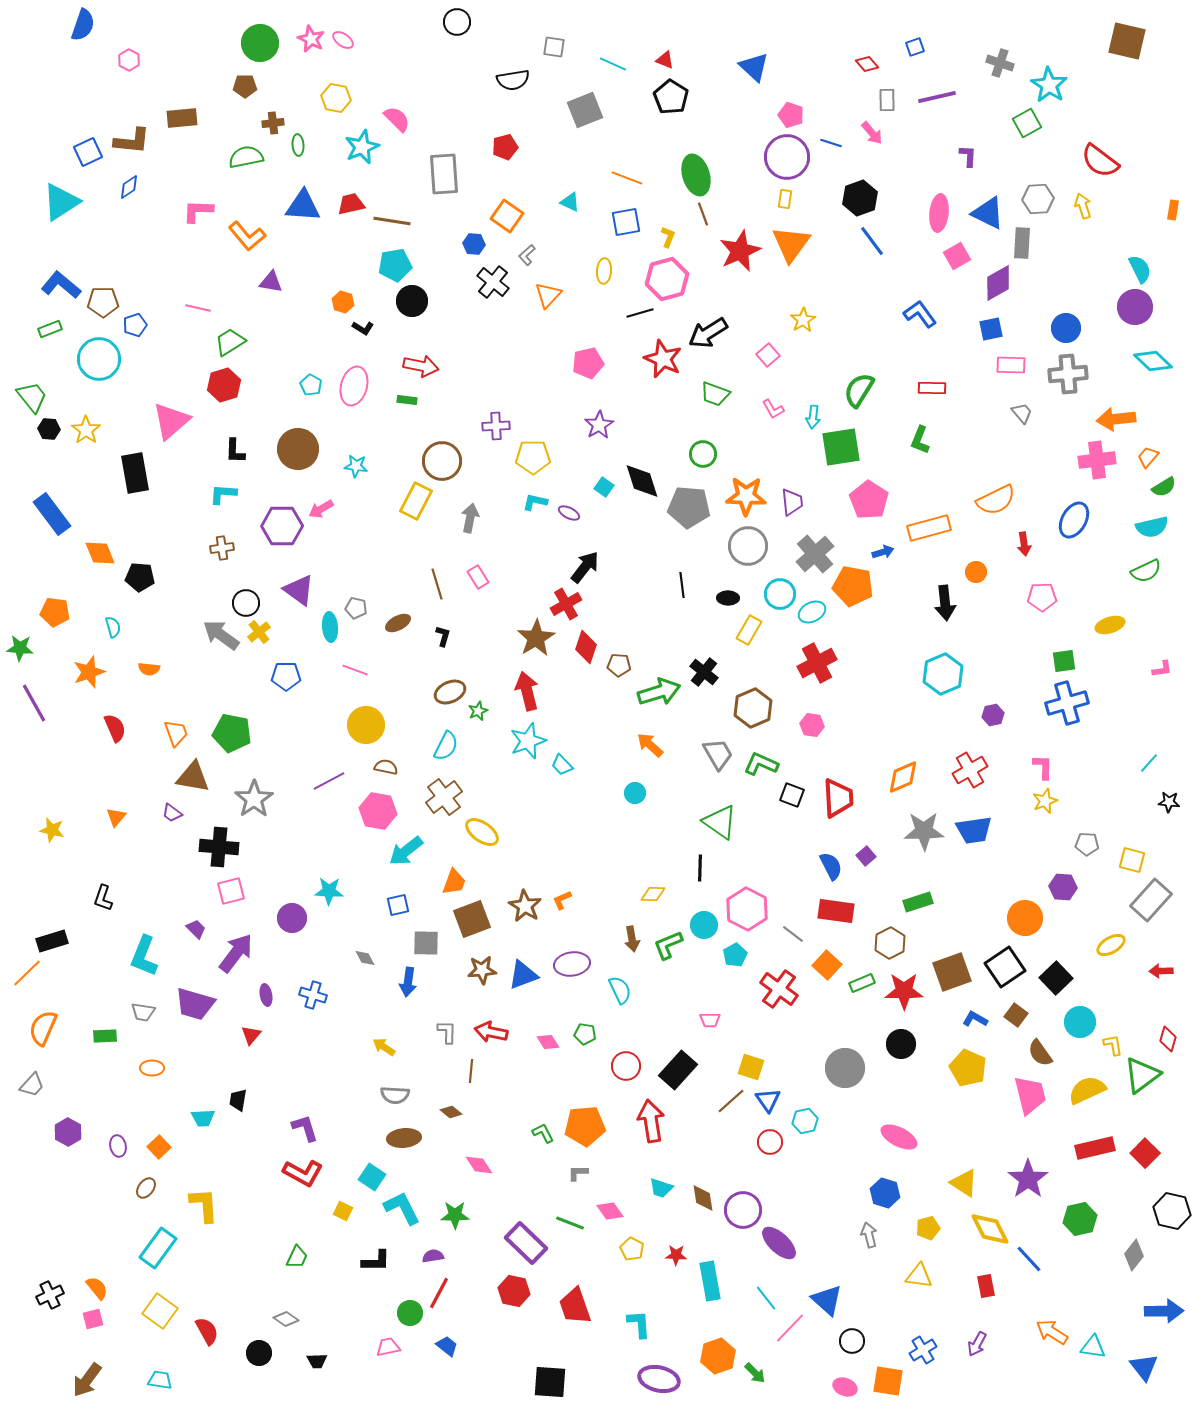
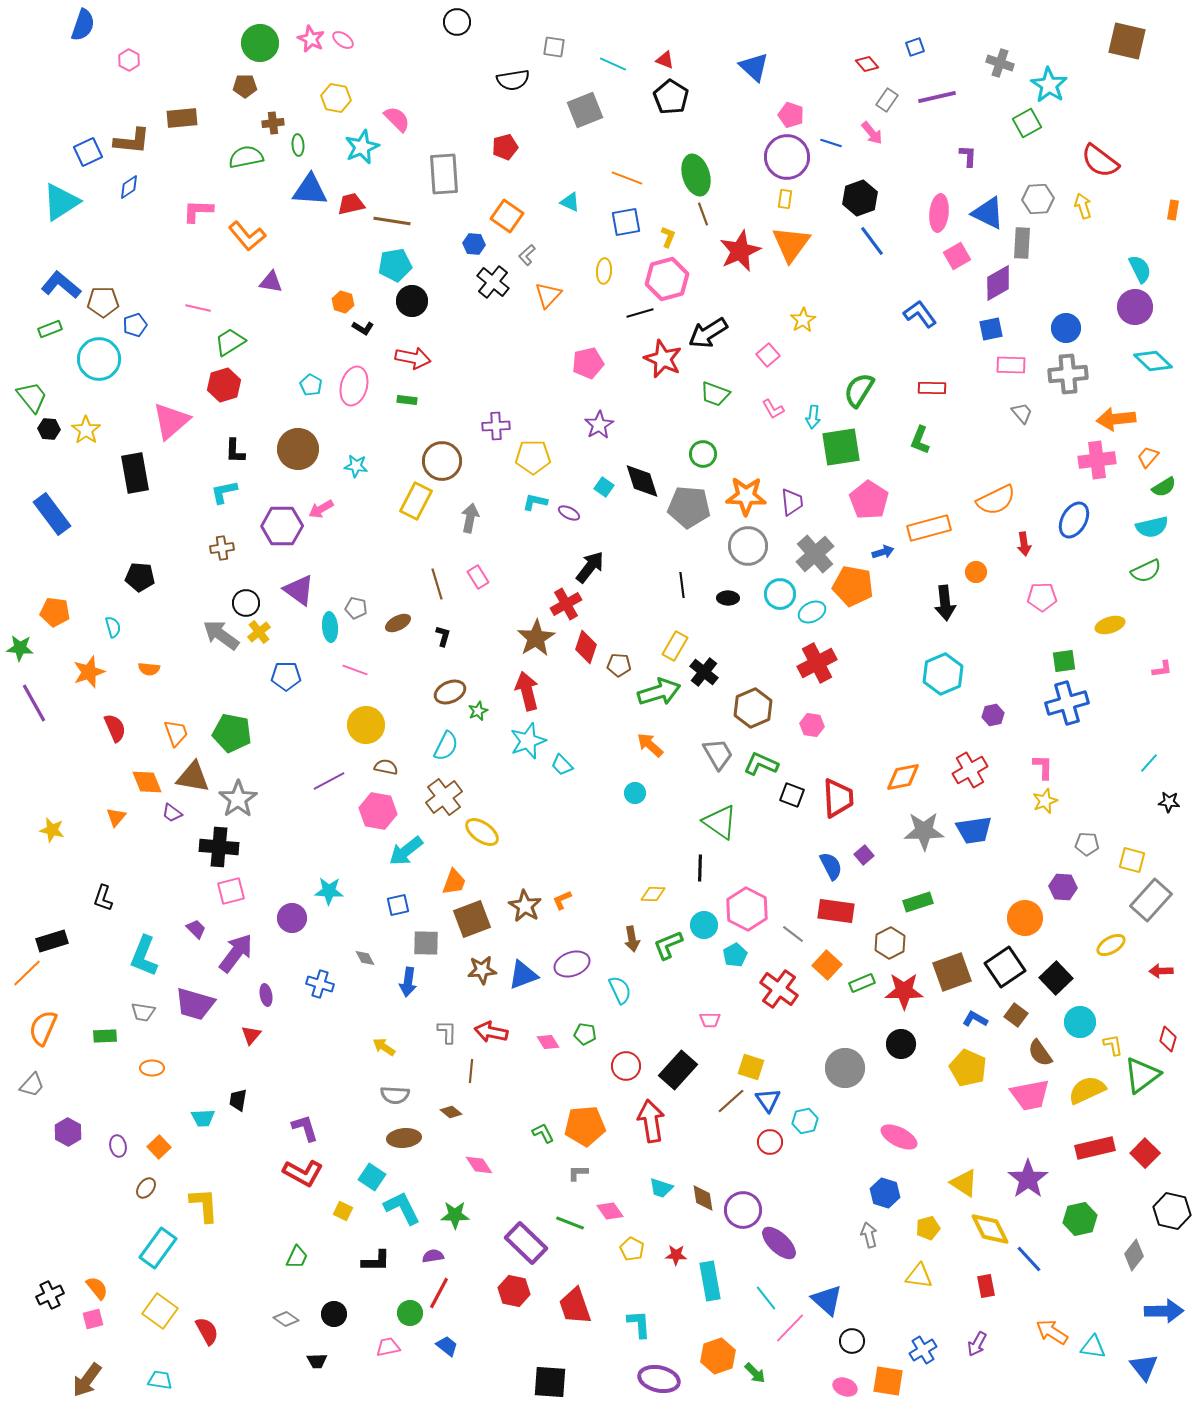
gray rectangle at (887, 100): rotated 35 degrees clockwise
blue triangle at (303, 206): moved 7 px right, 16 px up
red arrow at (421, 366): moved 8 px left, 8 px up
cyan L-shape at (223, 494): moved 1 px right, 2 px up; rotated 16 degrees counterclockwise
orange diamond at (100, 553): moved 47 px right, 229 px down
black arrow at (585, 567): moved 5 px right
yellow rectangle at (749, 630): moved 74 px left, 16 px down
orange diamond at (903, 777): rotated 12 degrees clockwise
gray star at (254, 799): moved 16 px left
purple square at (866, 856): moved 2 px left, 1 px up
purple ellipse at (572, 964): rotated 12 degrees counterclockwise
blue cross at (313, 995): moved 7 px right, 11 px up
pink trapezoid at (1030, 1095): rotated 93 degrees clockwise
black circle at (259, 1353): moved 75 px right, 39 px up
